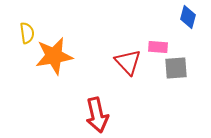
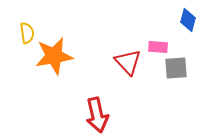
blue diamond: moved 3 px down
